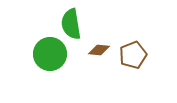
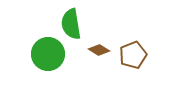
brown diamond: rotated 25 degrees clockwise
green circle: moved 2 px left
